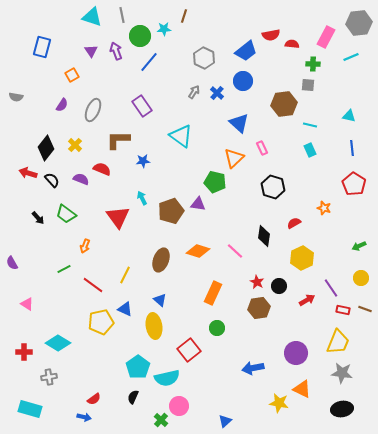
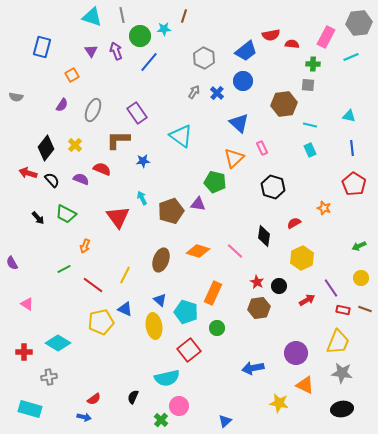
purple rectangle at (142, 106): moved 5 px left, 7 px down
green trapezoid at (66, 214): rotated 10 degrees counterclockwise
cyan pentagon at (138, 367): moved 48 px right, 55 px up; rotated 20 degrees counterclockwise
orange triangle at (302, 389): moved 3 px right, 4 px up
